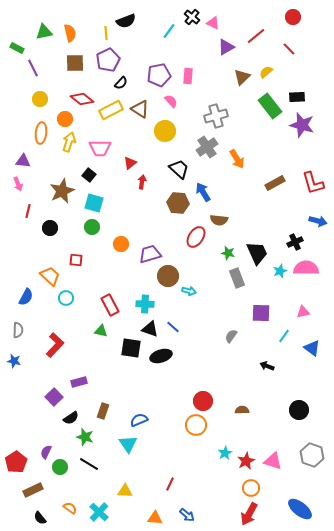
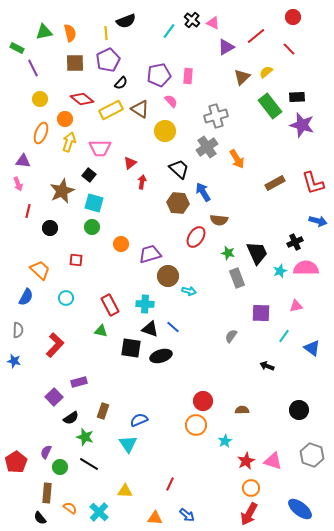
black cross at (192, 17): moved 3 px down
orange ellipse at (41, 133): rotated 15 degrees clockwise
orange trapezoid at (50, 276): moved 10 px left, 6 px up
pink triangle at (303, 312): moved 7 px left, 6 px up
cyan star at (225, 453): moved 12 px up
brown rectangle at (33, 490): moved 14 px right, 3 px down; rotated 60 degrees counterclockwise
